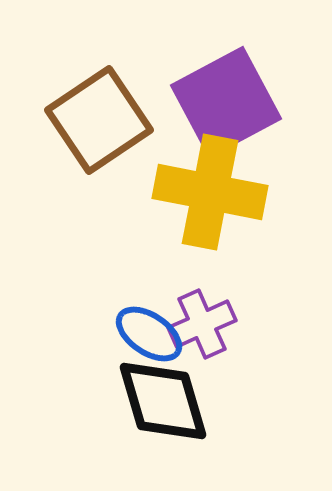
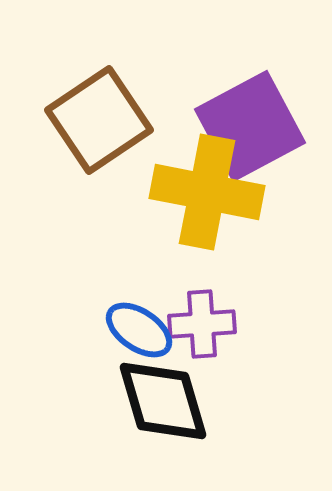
purple square: moved 24 px right, 24 px down
yellow cross: moved 3 px left
purple cross: rotated 20 degrees clockwise
blue ellipse: moved 10 px left, 4 px up
